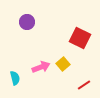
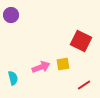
purple circle: moved 16 px left, 7 px up
red square: moved 1 px right, 3 px down
yellow square: rotated 32 degrees clockwise
cyan semicircle: moved 2 px left
